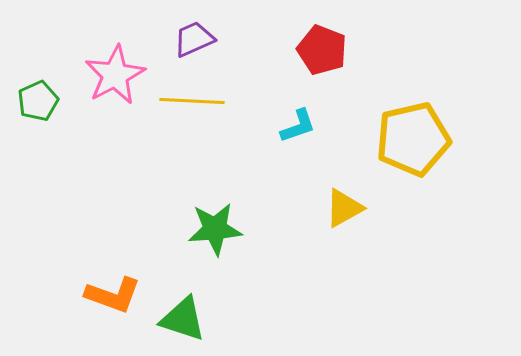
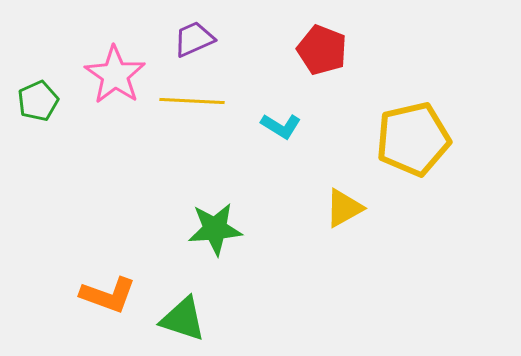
pink star: rotated 10 degrees counterclockwise
cyan L-shape: moved 17 px left; rotated 51 degrees clockwise
orange L-shape: moved 5 px left
